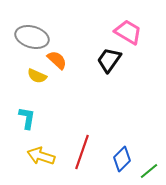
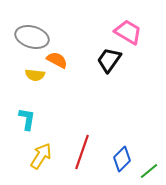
orange semicircle: rotated 15 degrees counterclockwise
yellow semicircle: moved 2 px left, 1 px up; rotated 18 degrees counterclockwise
cyan L-shape: moved 1 px down
yellow arrow: rotated 104 degrees clockwise
